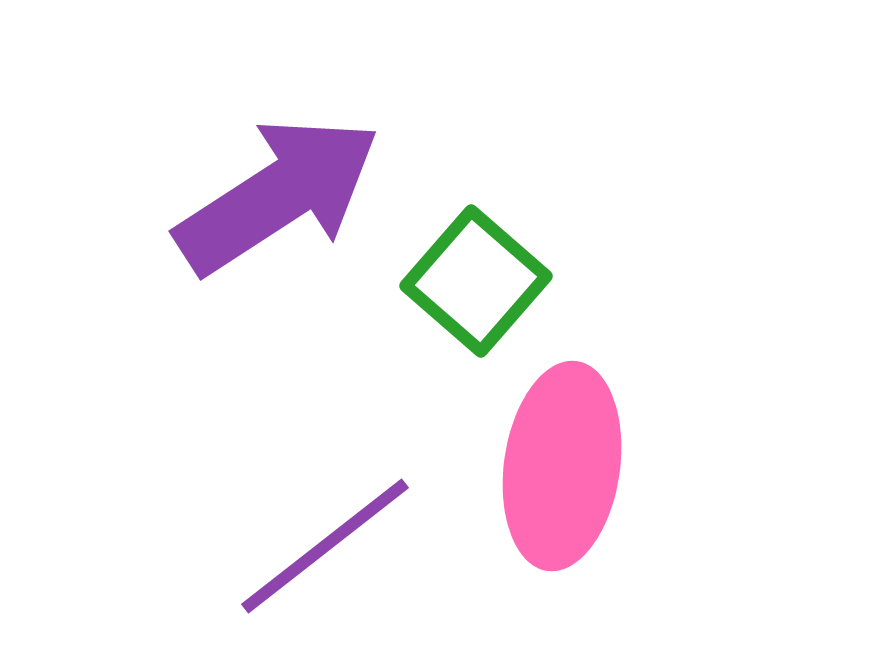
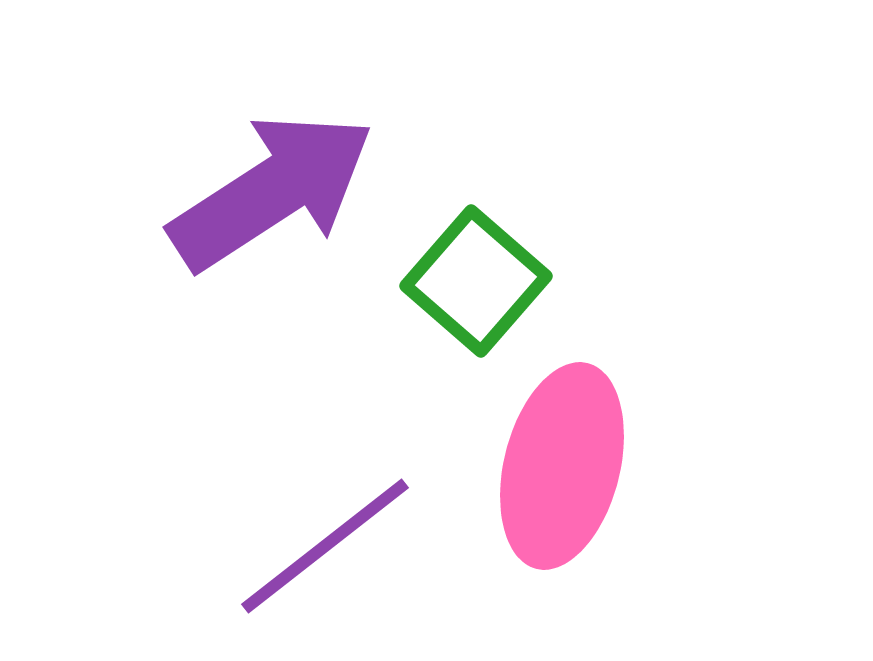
purple arrow: moved 6 px left, 4 px up
pink ellipse: rotated 6 degrees clockwise
